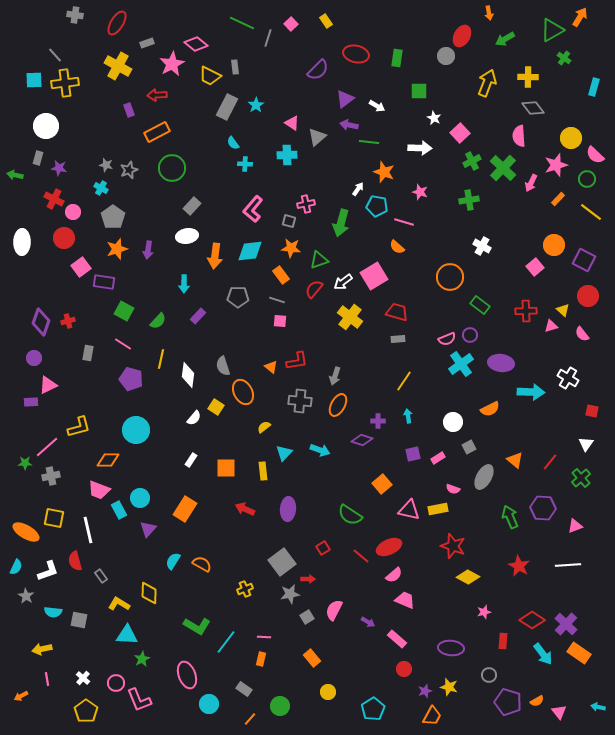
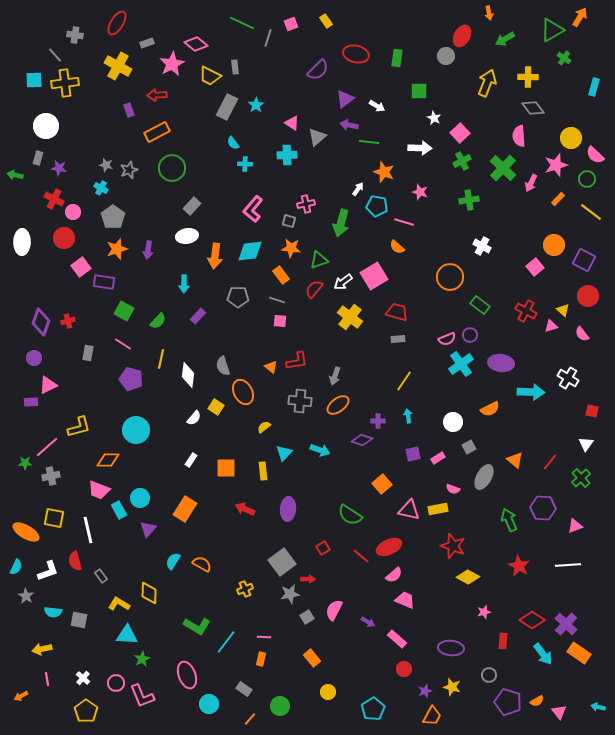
gray cross at (75, 15): moved 20 px down
pink square at (291, 24): rotated 24 degrees clockwise
green cross at (472, 161): moved 10 px left
red cross at (526, 311): rotated 30 degrees clockwise
orange ellipse at (338, 405): rotated 25 degrees clockwise
green arrow at (510, 517): moved 1 px left, 3 px down
yellow star at (449, 687): moved 3 px right
pink L-shape at (139, 700): moved 3 px right, 4 px up
